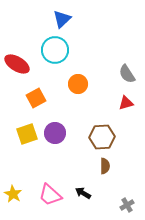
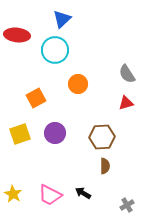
red ellipse: moved 29 px up; rotated 25 degrees counterclockwise
yellow square: moved 7 px left
pink trapezoid: rotated 15 degrees counterclockwise
